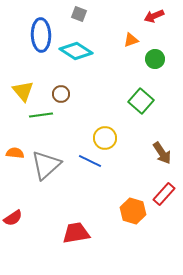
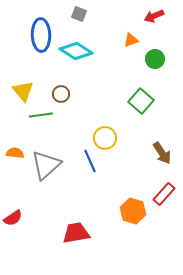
blue line: rotated 40 degrees clockwise
